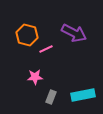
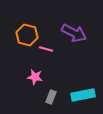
pink line: rotated 40 degrees clockwise
pink star: rotated 14 degrees clockwise
